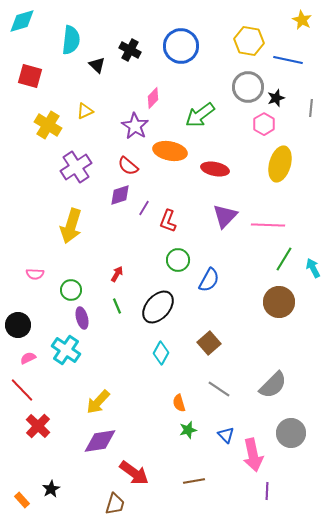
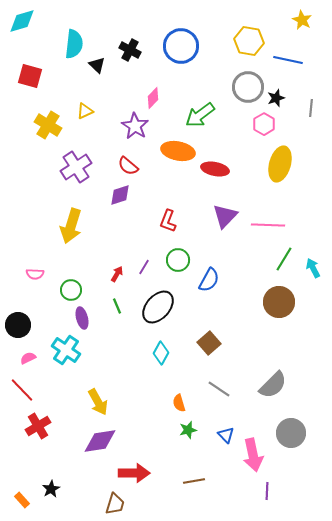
cyan semicircle at (71, 40): moved 3 px right, 4 px down
orange ellipse at (170, 151): moved 8 px right
purple line at (144, 208): moved 59 px down
yellow arrow at (98, 402): rotated 72 degrees counterclockwise
red cross at (38, 426): rotated 15 degrees clockwise
red arrow at (134, 473): rotated 36 degrees counterclockwise
